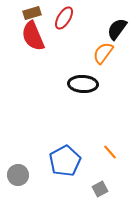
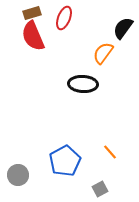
red ellipse: rotated 10 degrees counterclockwise
black semicircle: moved 6 px right, 1 px up
